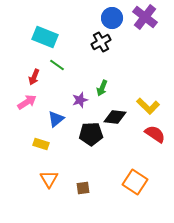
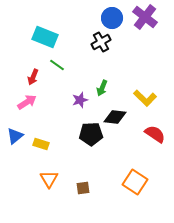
red arrow: moved 1 px left
yellow L-shape: moved 3 px left, 8 px up
blue triangle: moved 41 px left, 17 px down
